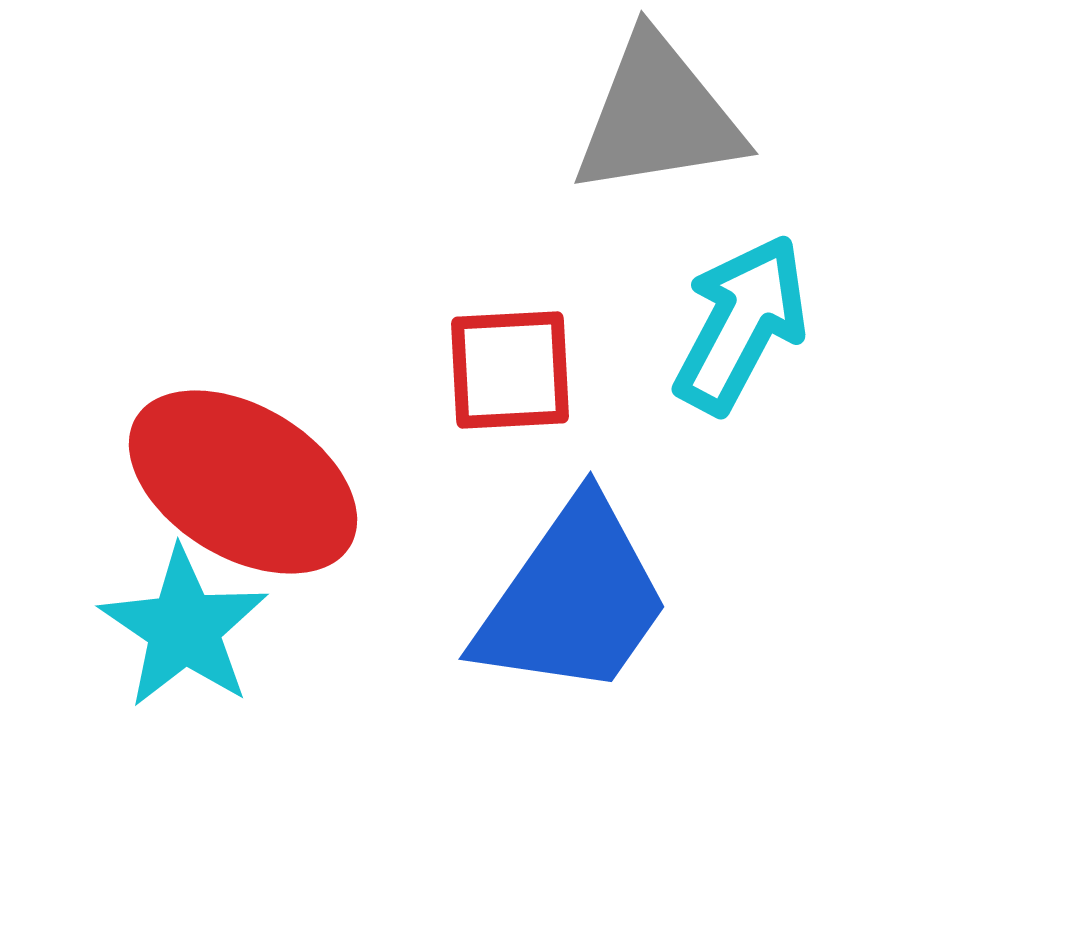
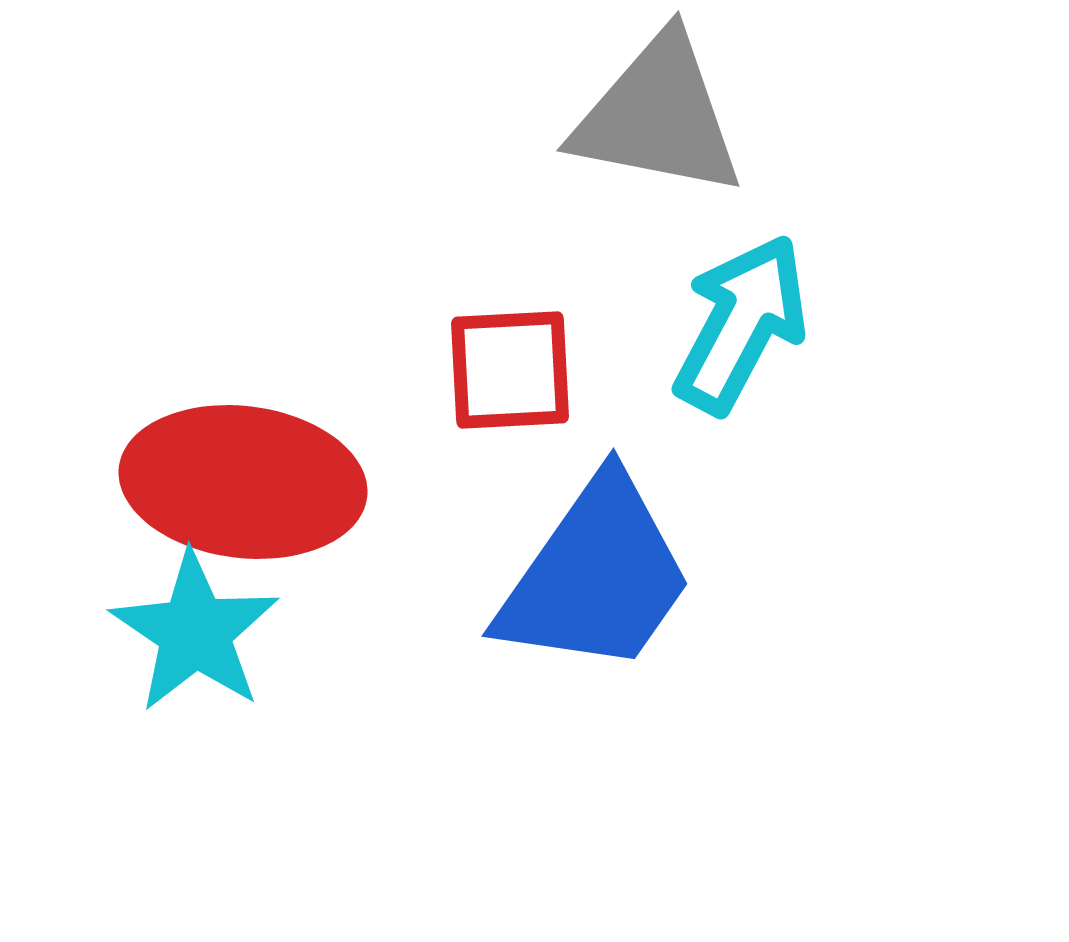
gray triangle: rotated 20 degrees clockwise
red ellipse: rotated 24 degrees counterclockwise
blue trapezoid: moved 23 px right, 23 px up
cyan star: moved 11 px right, 4 px down
